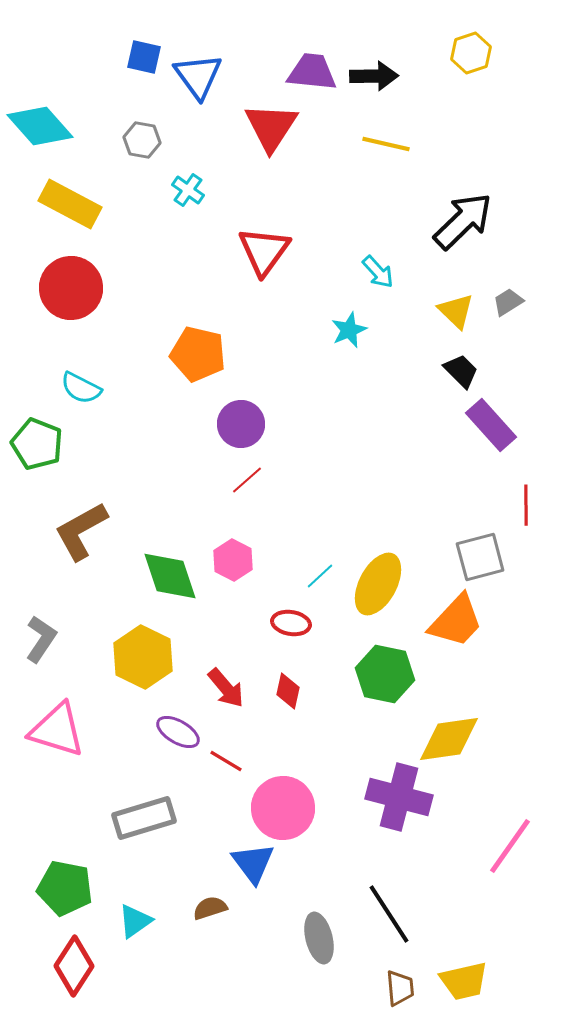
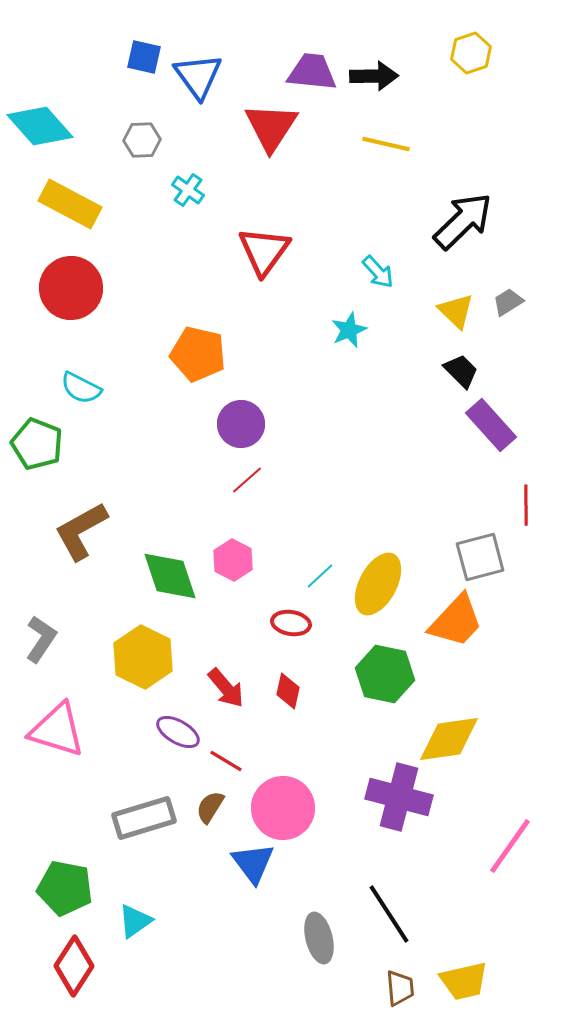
gray hexagon at (142, 140): rotated 12 degrees counterclockwise
brown semicircle at (210, 908): moved 101 px up; rotated 40 degrees counterclockwise
